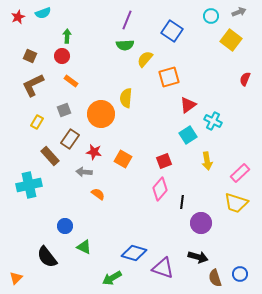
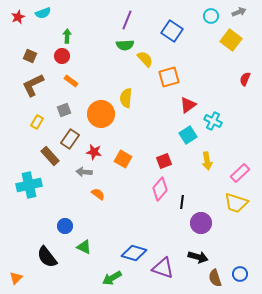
yellow semicircle at (145, 59): rotated 96 degrees clockwise
